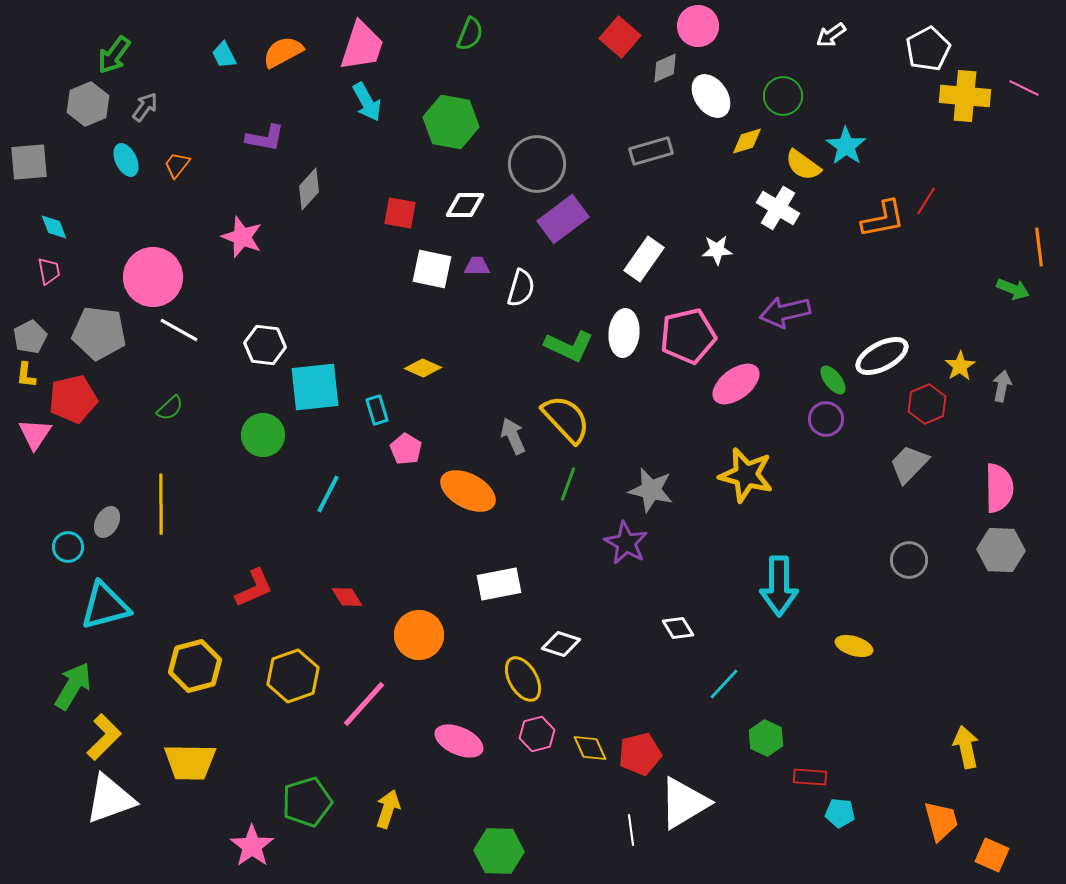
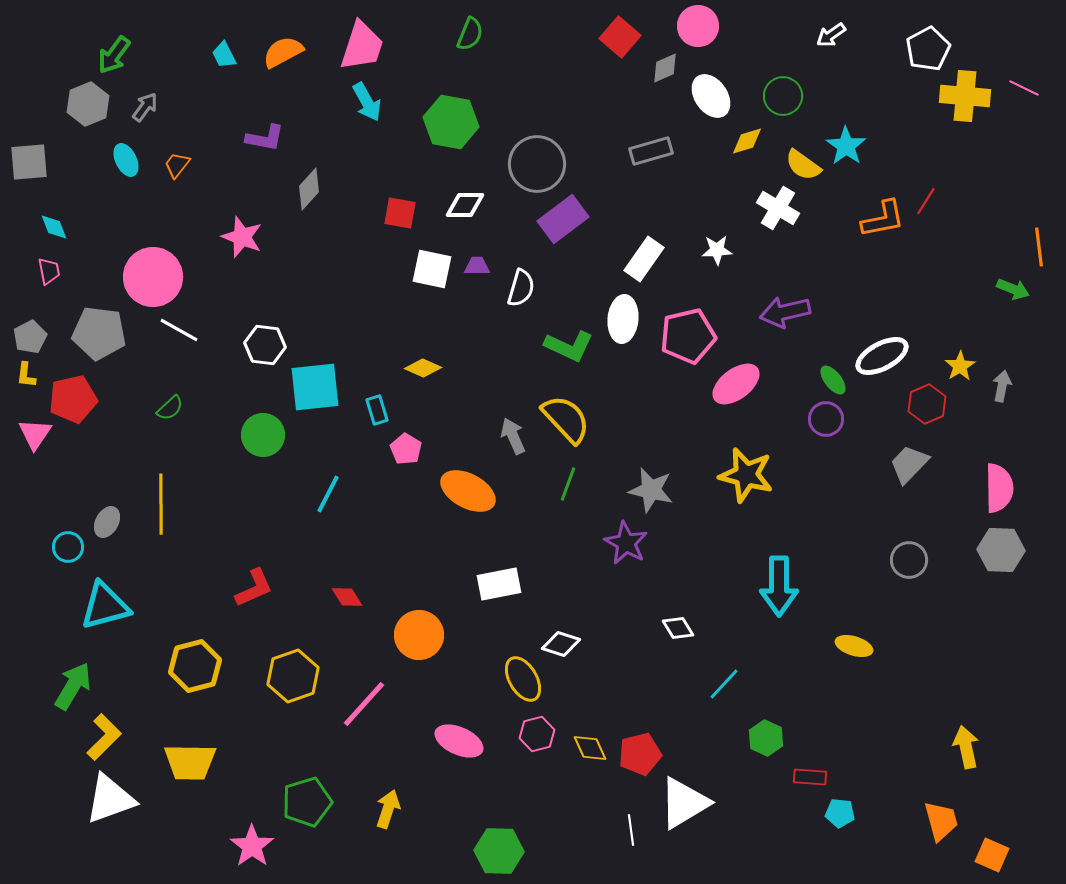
white ellipse at (624, 333): moved 1 px left, 14 px up
